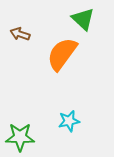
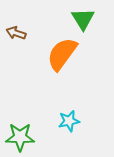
green triangle: rotated 15 degrees clockwise
brown arrow: moved 4 px left, 1 px up
